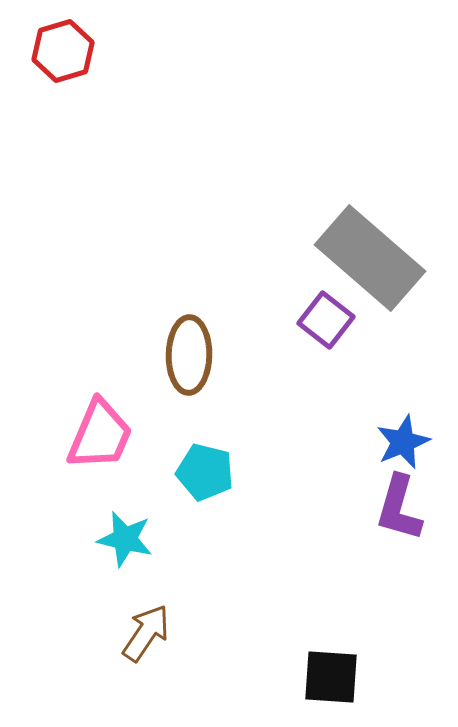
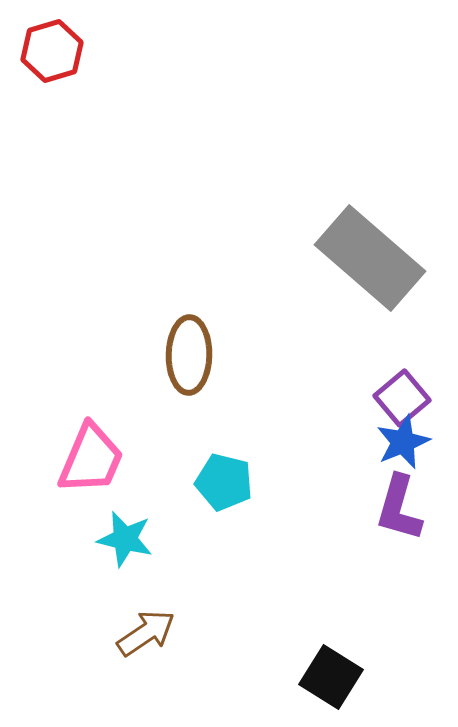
red hexagon: moved 11 px left
purple square: moved 76 px right, 78 px down; rotated 12 degrees clockwise
pink trapezoid: moved 9 px left, 24 px down
cyan pentagon: moved 19 px right, 10 px down
brown arrow: rotated 22 degrees clockwise
black square: rotated 28 degrees clockwise
